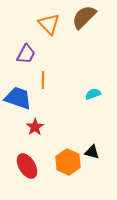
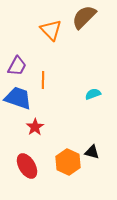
orange triangle: moved 2 px right, 6 px down
purple trapezoid: moved 9 px left, 12 px down
